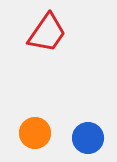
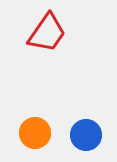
blue circle: moved 2 px left, 3 px up
